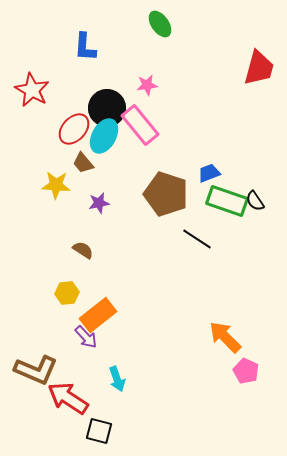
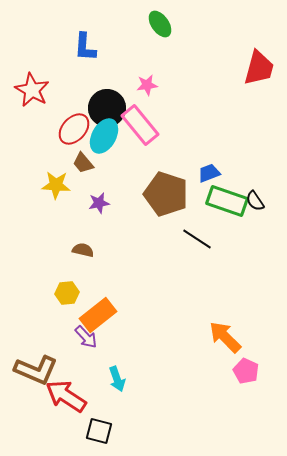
brown semicircle: rotated 20 degrees counterclockwise
red arrow: moved 2 px left, 2 px up
